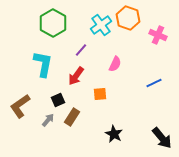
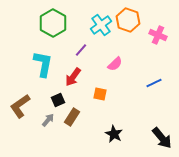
orange hexagon: moved 2 px down
pink semicircle: rotated 21 degrees clockwise
red arrow: moved 3 px left, 1 px down
orange square: rotated 16 degrees clockwise
